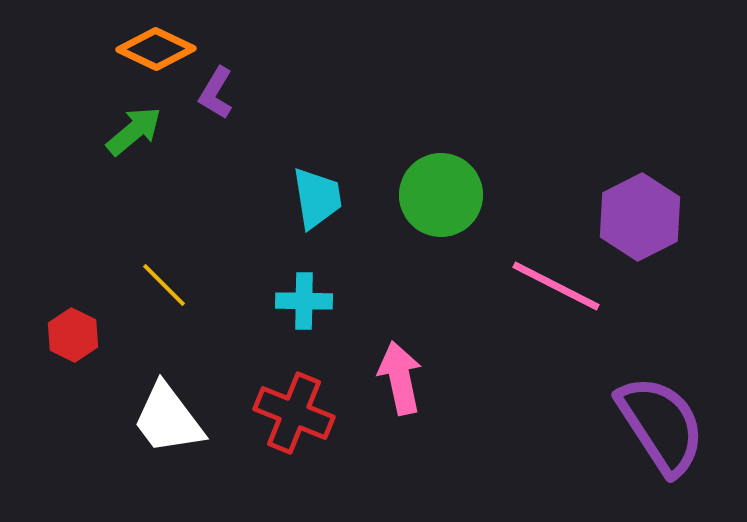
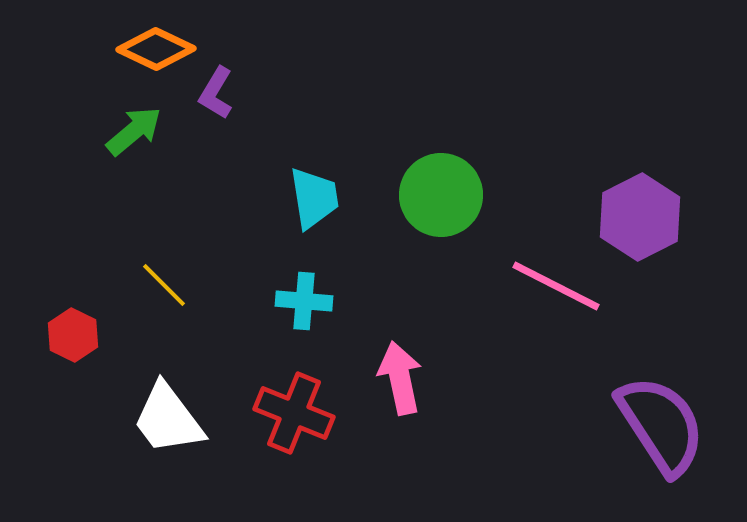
cyan trapezoid: moved 3 px left
cyan cross: rotated 4 degrees clockwise
